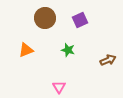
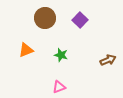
purple square: rotated 21 degrees counterclockwise
green star: moved 7 px left, 5 px down
pink triangle: rotated 40 degrees clockwise
